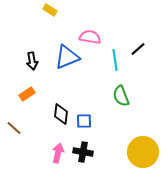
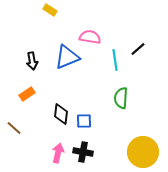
green semicircle: moved 2 px down; rotated 25 degrees clockwise
